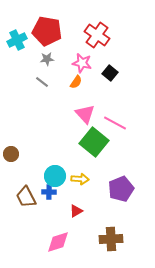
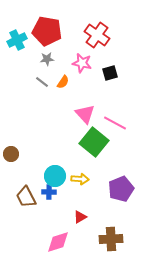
black square: rotated 35 degrees clockwise
orange semicircle: moved 13 px left
red triangle: moved 4 px right, 6 px down
